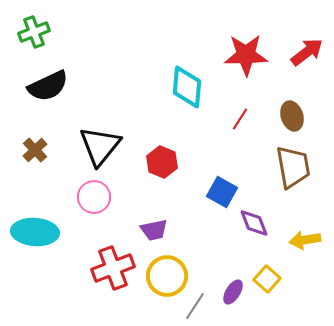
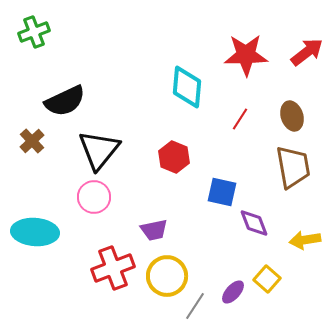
black semicircle: moved 17 px right, 15 px down
black triangle: moved 1 px left, 4 px down
brown cross: moved 3 px left, 9 px up
red hexagon: moved 12 px right, 5 px up
blue square: rotated 16 degrees counterclockwise
purple ellipse: rotated 10 degrees clockwise
